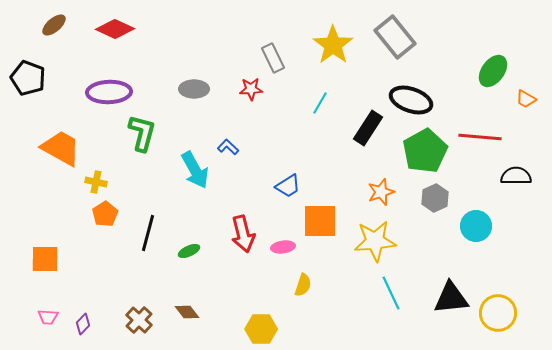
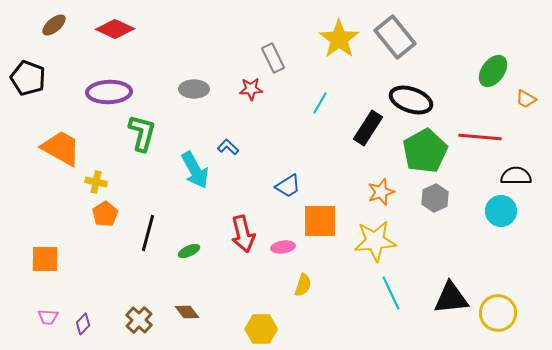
yellow star at (333, 45): moved 6 px right, 6 px up
cyan circle at (476, 226): moved 25 px right, 15 px up
